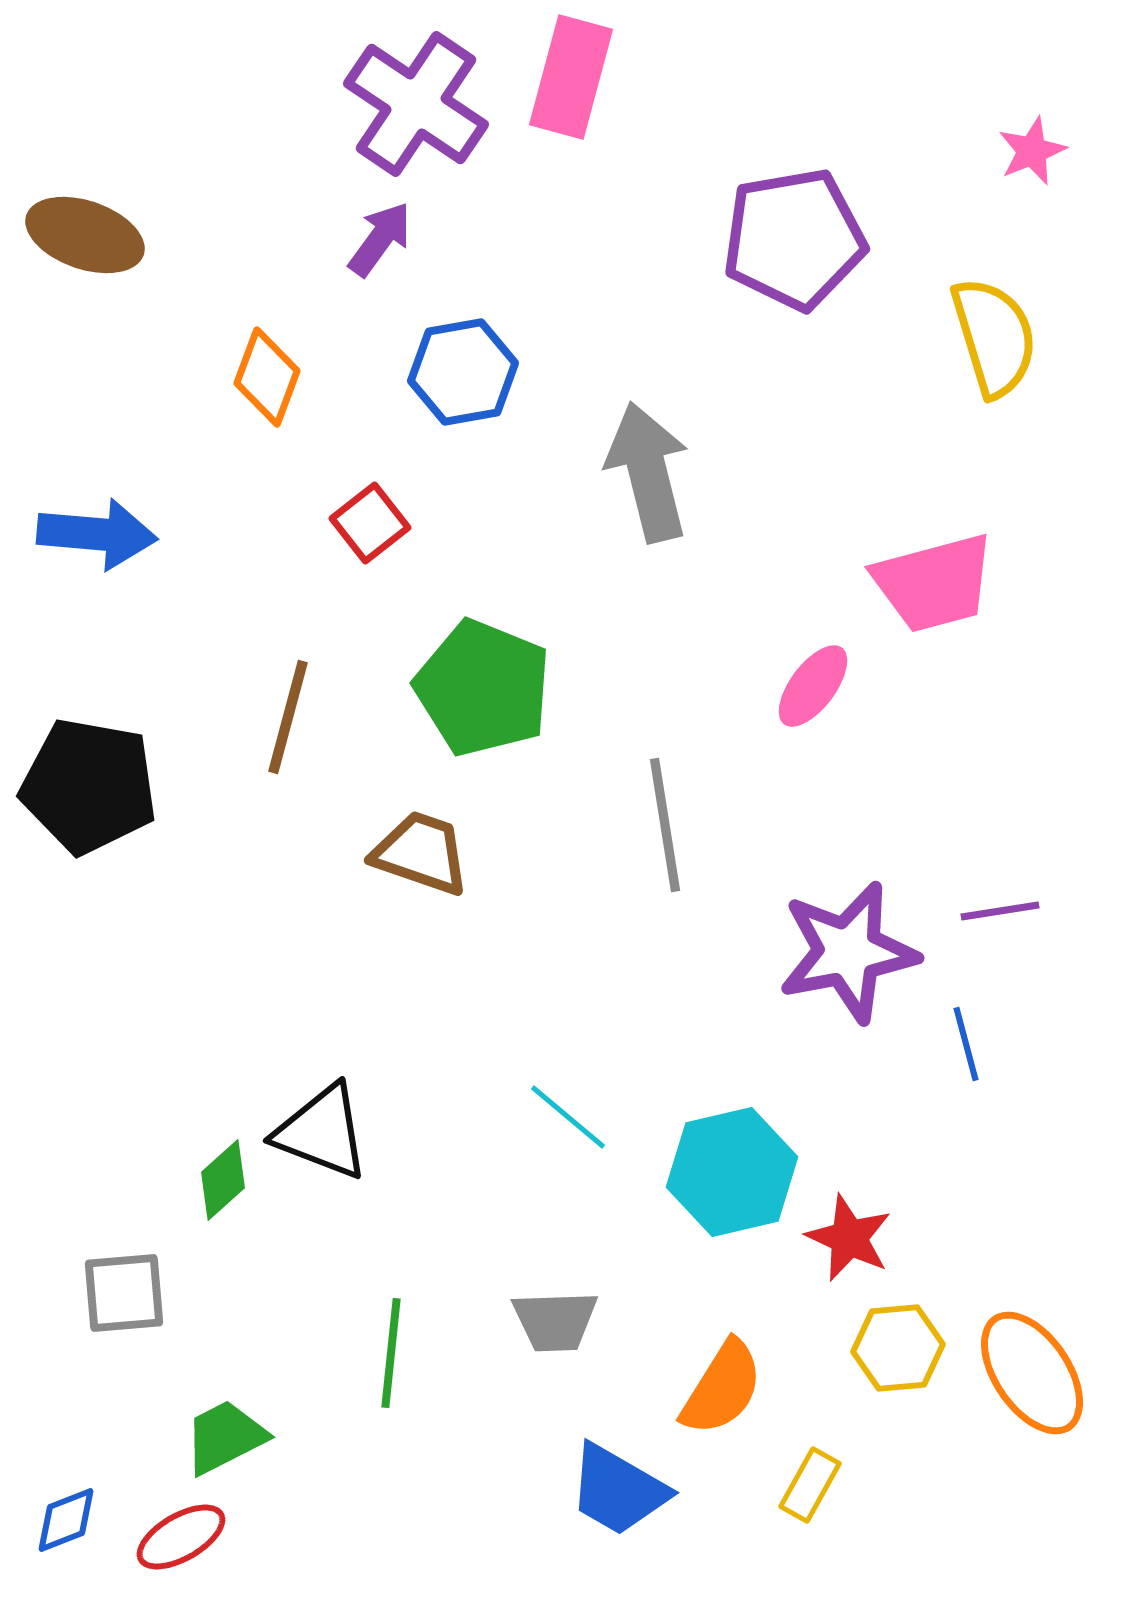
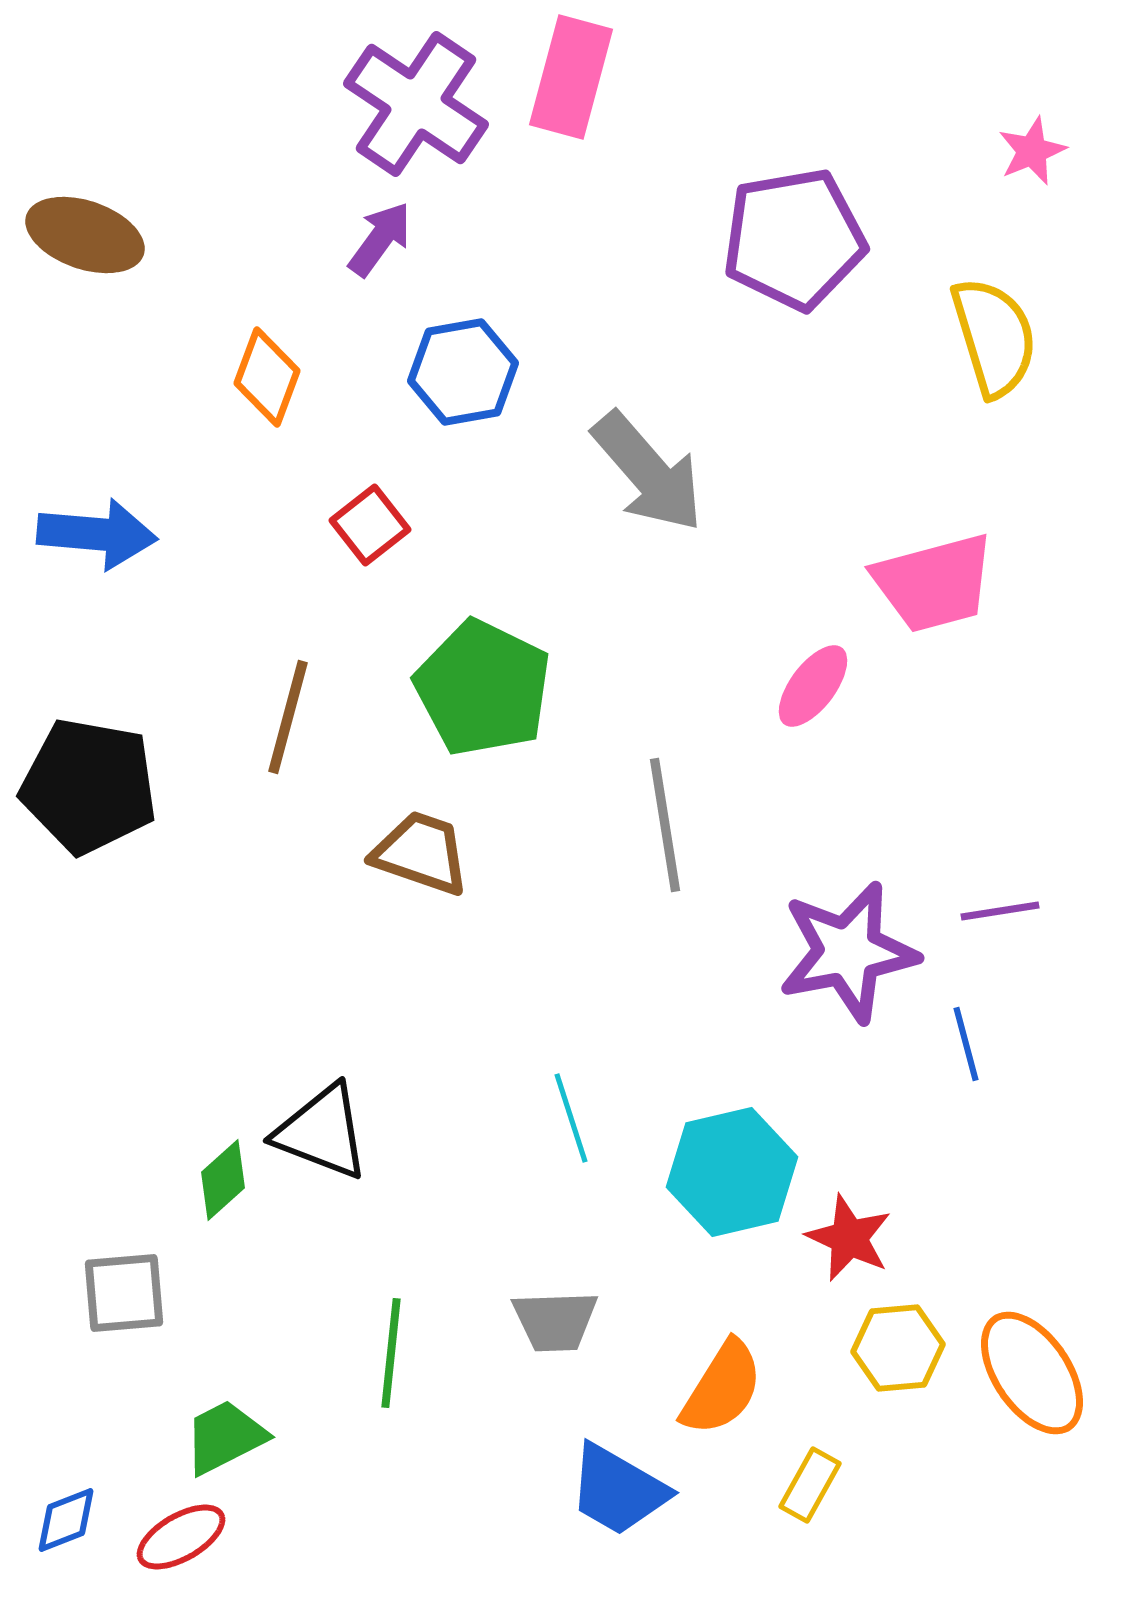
gray arrow: rotated 153 degrees clockwise
red square: moved 2 px down
green pentagon: rotated 4 degrees clockwise
cyan line: moved 3 px right, 1 px down; rotated 32 degrees clockwise
